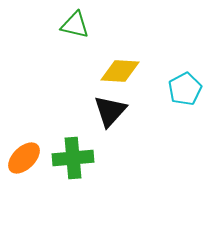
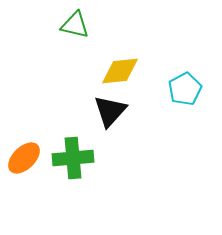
yellow diamond: rotated 9 degrees counterclockwise
